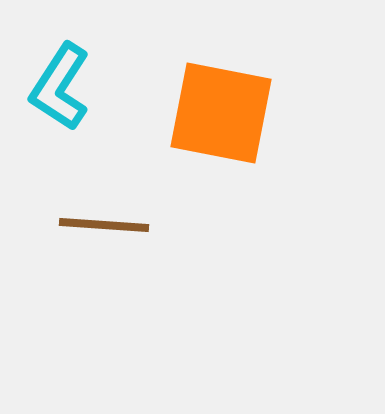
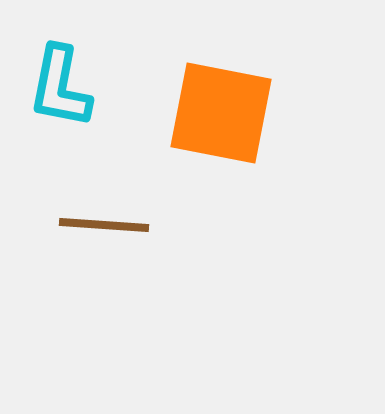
cyan L-shape: rotated 22 degrees counterclockwise
